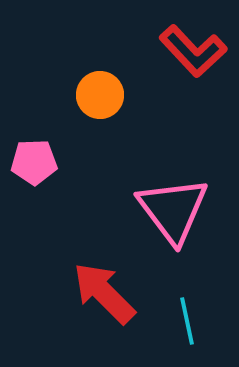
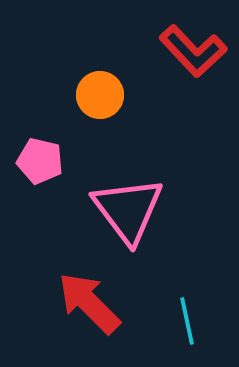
pink pentagon: moved 6 px right, 1 px up; rotated 15 degrees clockwise
pink triangle: moved 45 px left
red arrow: moved 15 px left, 10 px down
